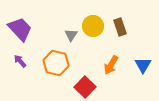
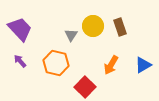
blue triangle: rotated 30 degrees clockwise
